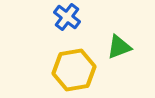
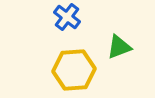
yellow hexagon: rotated 6 degrees clockwise
